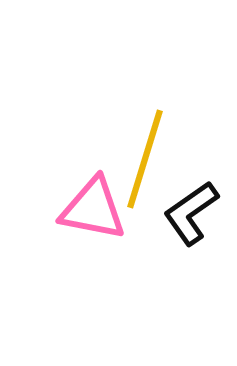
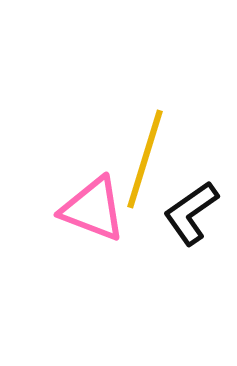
pink triangle: rotated 10 degrees clockwise
